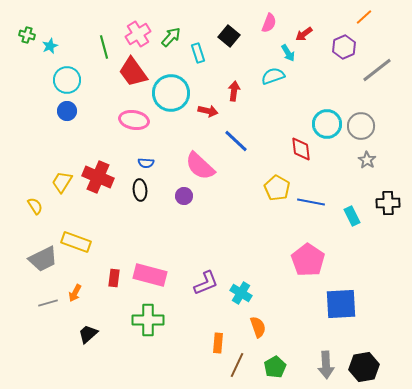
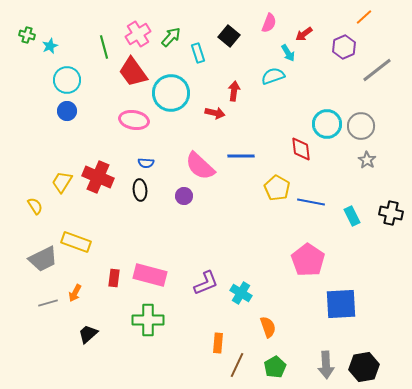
red arrow at (208, 111): moved 7 px right, 2 px down
blue line at (236, 141): moved 5 px right, 15 px down; rotated 44 degrees counterclockwise
black cross at (388, 203): moved 3 px right, 10 px down; rotated 15 degrees clockwise
orange semicircle at (258, 327): moved 10 px right
